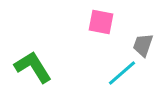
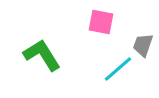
green L-shape: moved 9 px right, 12 px up
cyan line: moved 4 px left, 4 px up
